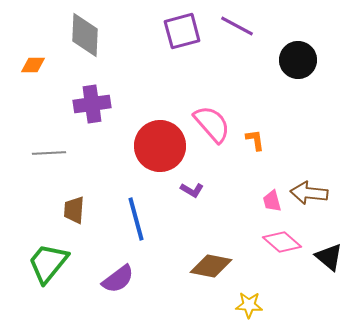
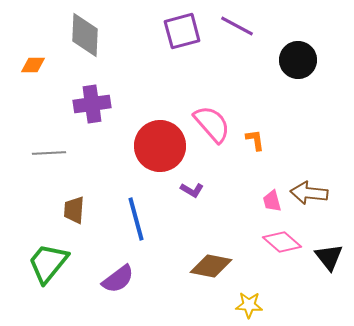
black triangle: rotated 12 degrees clockwise
